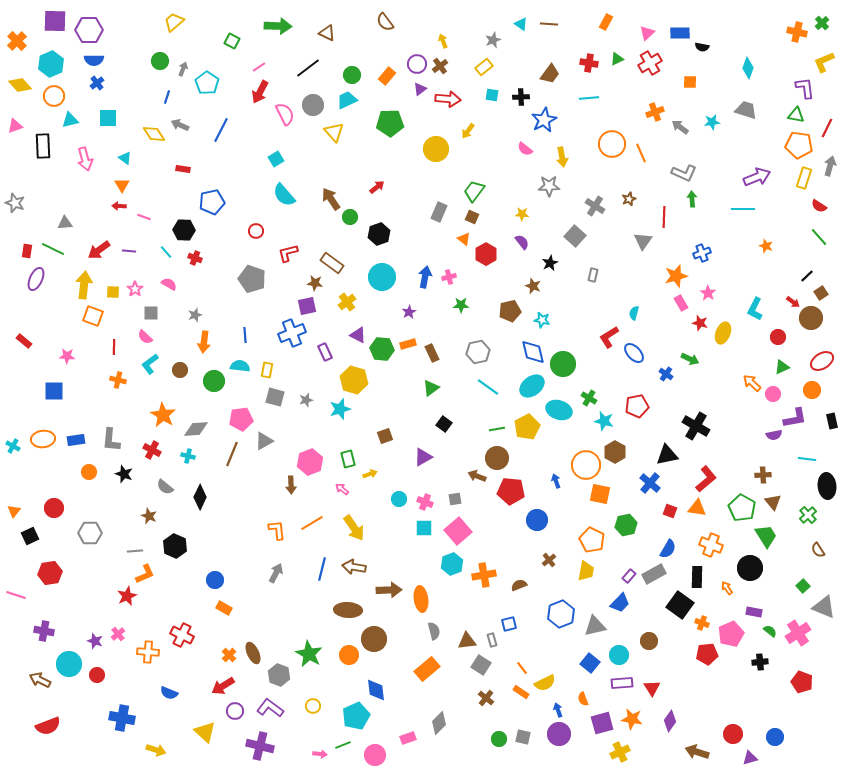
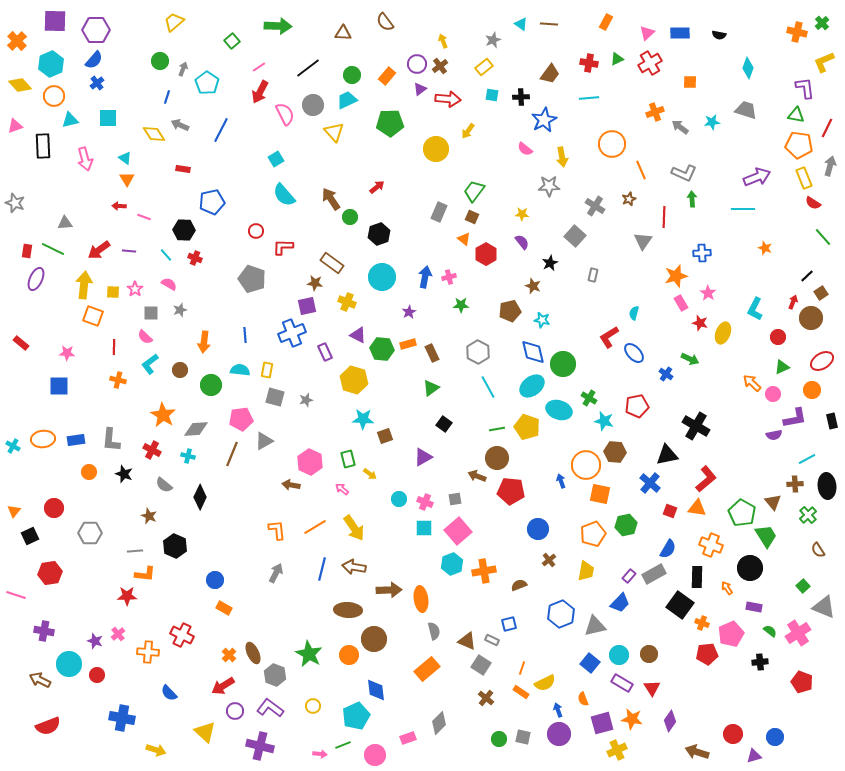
purple hexagon at (89, 30): moved 7 px right
brown triangle at (327, 33): moved 16 px right; rotated 24 degrees counterclockwise
green square at (232, 41): rotated 21 degrees clockwise
black semicircle at (702, 47): moved 17 px right, 12 px up
blue semicircle at (94, 60): rotated 48 degrees counterclockwise
orange line at (641, 153): moved 17 px down
yellow rectangle at (804, 178): rotated 40 degrees counterclockwise
orange triangle at (122, 185): moved 5 px right, 6 px up
red semicircle at (819, 206): moved 6 px left, 3 px up
green line at (819, 237): moved 4 px right
orange star at (766, 246): moved 1 px left, 2 px down
cyan line at (166, 252): moved 3 px down
red L-shape at (288, 253): moved 5 px left, 6 px up; rotated 15 degrees clockwise
blue cross at (702, 253): rotated 18 degrees clockwise
yellow cross at (347, 302): rotated 30 degrees counterclockwise
red arrow at (793, 302): rotated 104 degrees counterclockwise
gray star at (195, 315): moved 15 px left, 5 px up
red rectangle at (24, 341): moved 3 px left, 2 px down
gray hexagon at (478, 352): rotated 20 degrees counterclockwise
pink star at (67, 356): moved 3 px up
cyan semicircle at (240, 366): moved 4 px down
green circle at (214, 381): moved 3 px left, 4 px down
cyan line at (488, 387): rotated 25 degrees clockwise
blue square at (54, 391): moved 5 px right, 5 px up
cyan star at (340, 409): moved 23 px right, 10 px down; rotated 20 degrees clockwise
yellow pentagon at (527, 427): rotated 25 degrees counterclockwise
brown hexagon at (615, 452): rotated 25 degrees counterclockwise
cyan line at (807, 459): rotated 36 degrees counterclockwise
pink hexagon at (310, 462): rotated 15 degrees counterclockwise
yellow arrow at (370, 474): rotated 56 degrees clockwise
brown cross at (763, 475): moved 32 px right, 9 px down
blue arrow at (556, 481): moved 5 px right
brown arrow at (291, 485): rotated 102 degrees clockwise
gray semicircle at (165, 487): moved 1 px left, 2 px up
green pentagon at (742, 508): moved 5 px down
blue circle at (537, 520): moved 1 px right, 9 px down
orange line at (312, 523): moved 3 px right, 4 px down
orange pentagon at (592, 540): moved 1 px right, 6 px up; rotated 25 degrees clockwise
orange L-shape at (145, 574): rotated 30 degrees clockwise
orange cross at (484, 575): moved 4 px up
red star at (127, 596): rotated 24 degrees clockwise
purple rectangle at (754, 612): moved 5 px up
gray rectangle at (492, 640): rotated 48 degrees counterclockwise
brown triangle at (467, 641): rotated 30 degrees clockwise
brown circle at (649, 641): moved 13 px down
orange line at (522, 668): rotated 56 degrees clockwise
gray hexagon at (279, 675): moved 4 px left
purple rectangle at (622, 683): rotated 35 degrees clockwise
blue semicircle at (169, 693): rotated 24 degrees clockwise
yellow cross at (620, 752): moved 3 px left, 2 px up
purple triangle at (750, 758): moved 4 px right, 2 px up
